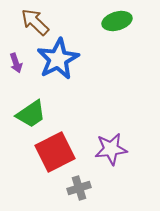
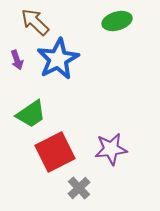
purple arrow: moved 1 px right, 3 px up
gray cross: rotated 25 degrees counterclockwise
